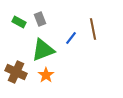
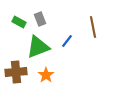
brown line: moved 2 px up
blue line: moved 4 px left, 3 px down
green triangle: moved 5 px left, 3 px up
brown cross: rotated 30 degrees counterclockwise
